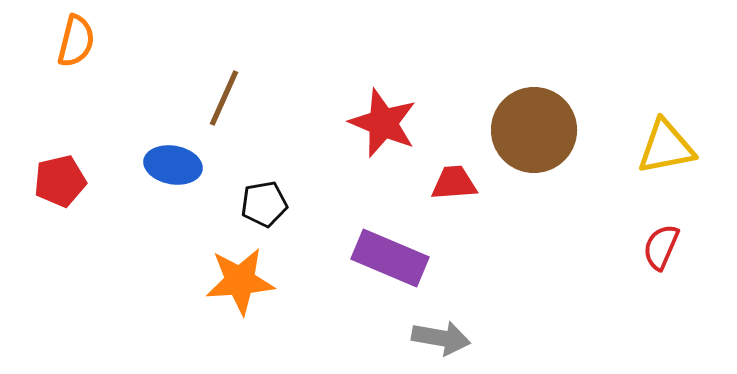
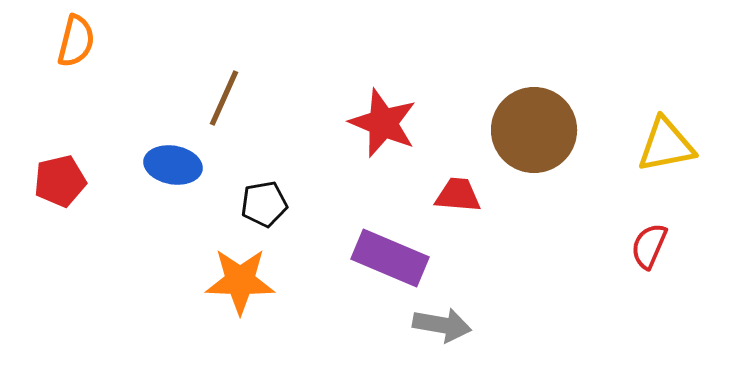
yellow triangle: moved 2 px up
red trapezoid: moved 4 px right, 12 px down; rotated 9 degrees clockwise
red semicircle: moved 12 px left, 1 px up
orange star: rotated 6 degrees clockwise
gray arrow: moved 1 px right, 13 px up
